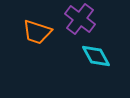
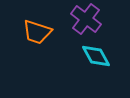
purple cross: moved 6 px right
